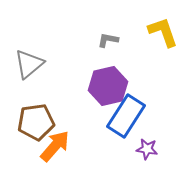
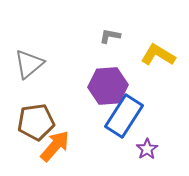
yellow L-shape: moved 5 px left, 23 px down; rotated 40 degrees counterclockwise
gray L-shape: moved 2 px right, 4 px up
purple hexagon: rotated 9 degrees clockwise
blue rectangle: moved 2 px left
purple star: rotated 30 degrees clockwise
